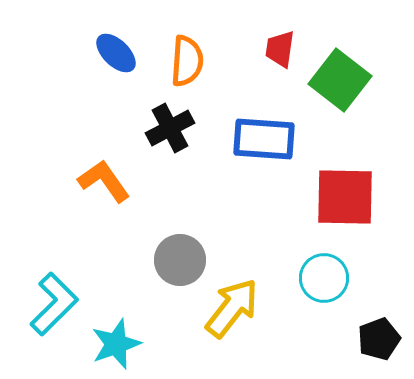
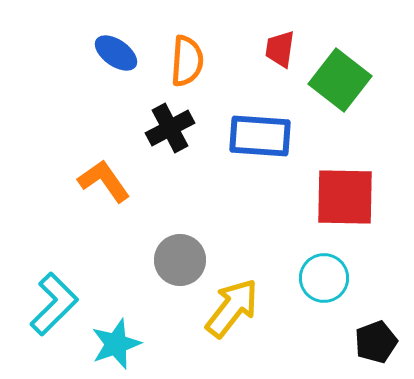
blue ellipse: rotated 9 degrees counterclockwise
blue rectangle: moved 4 px left, 3 px up
black pentagon: moved 3 px left, 3 px down
